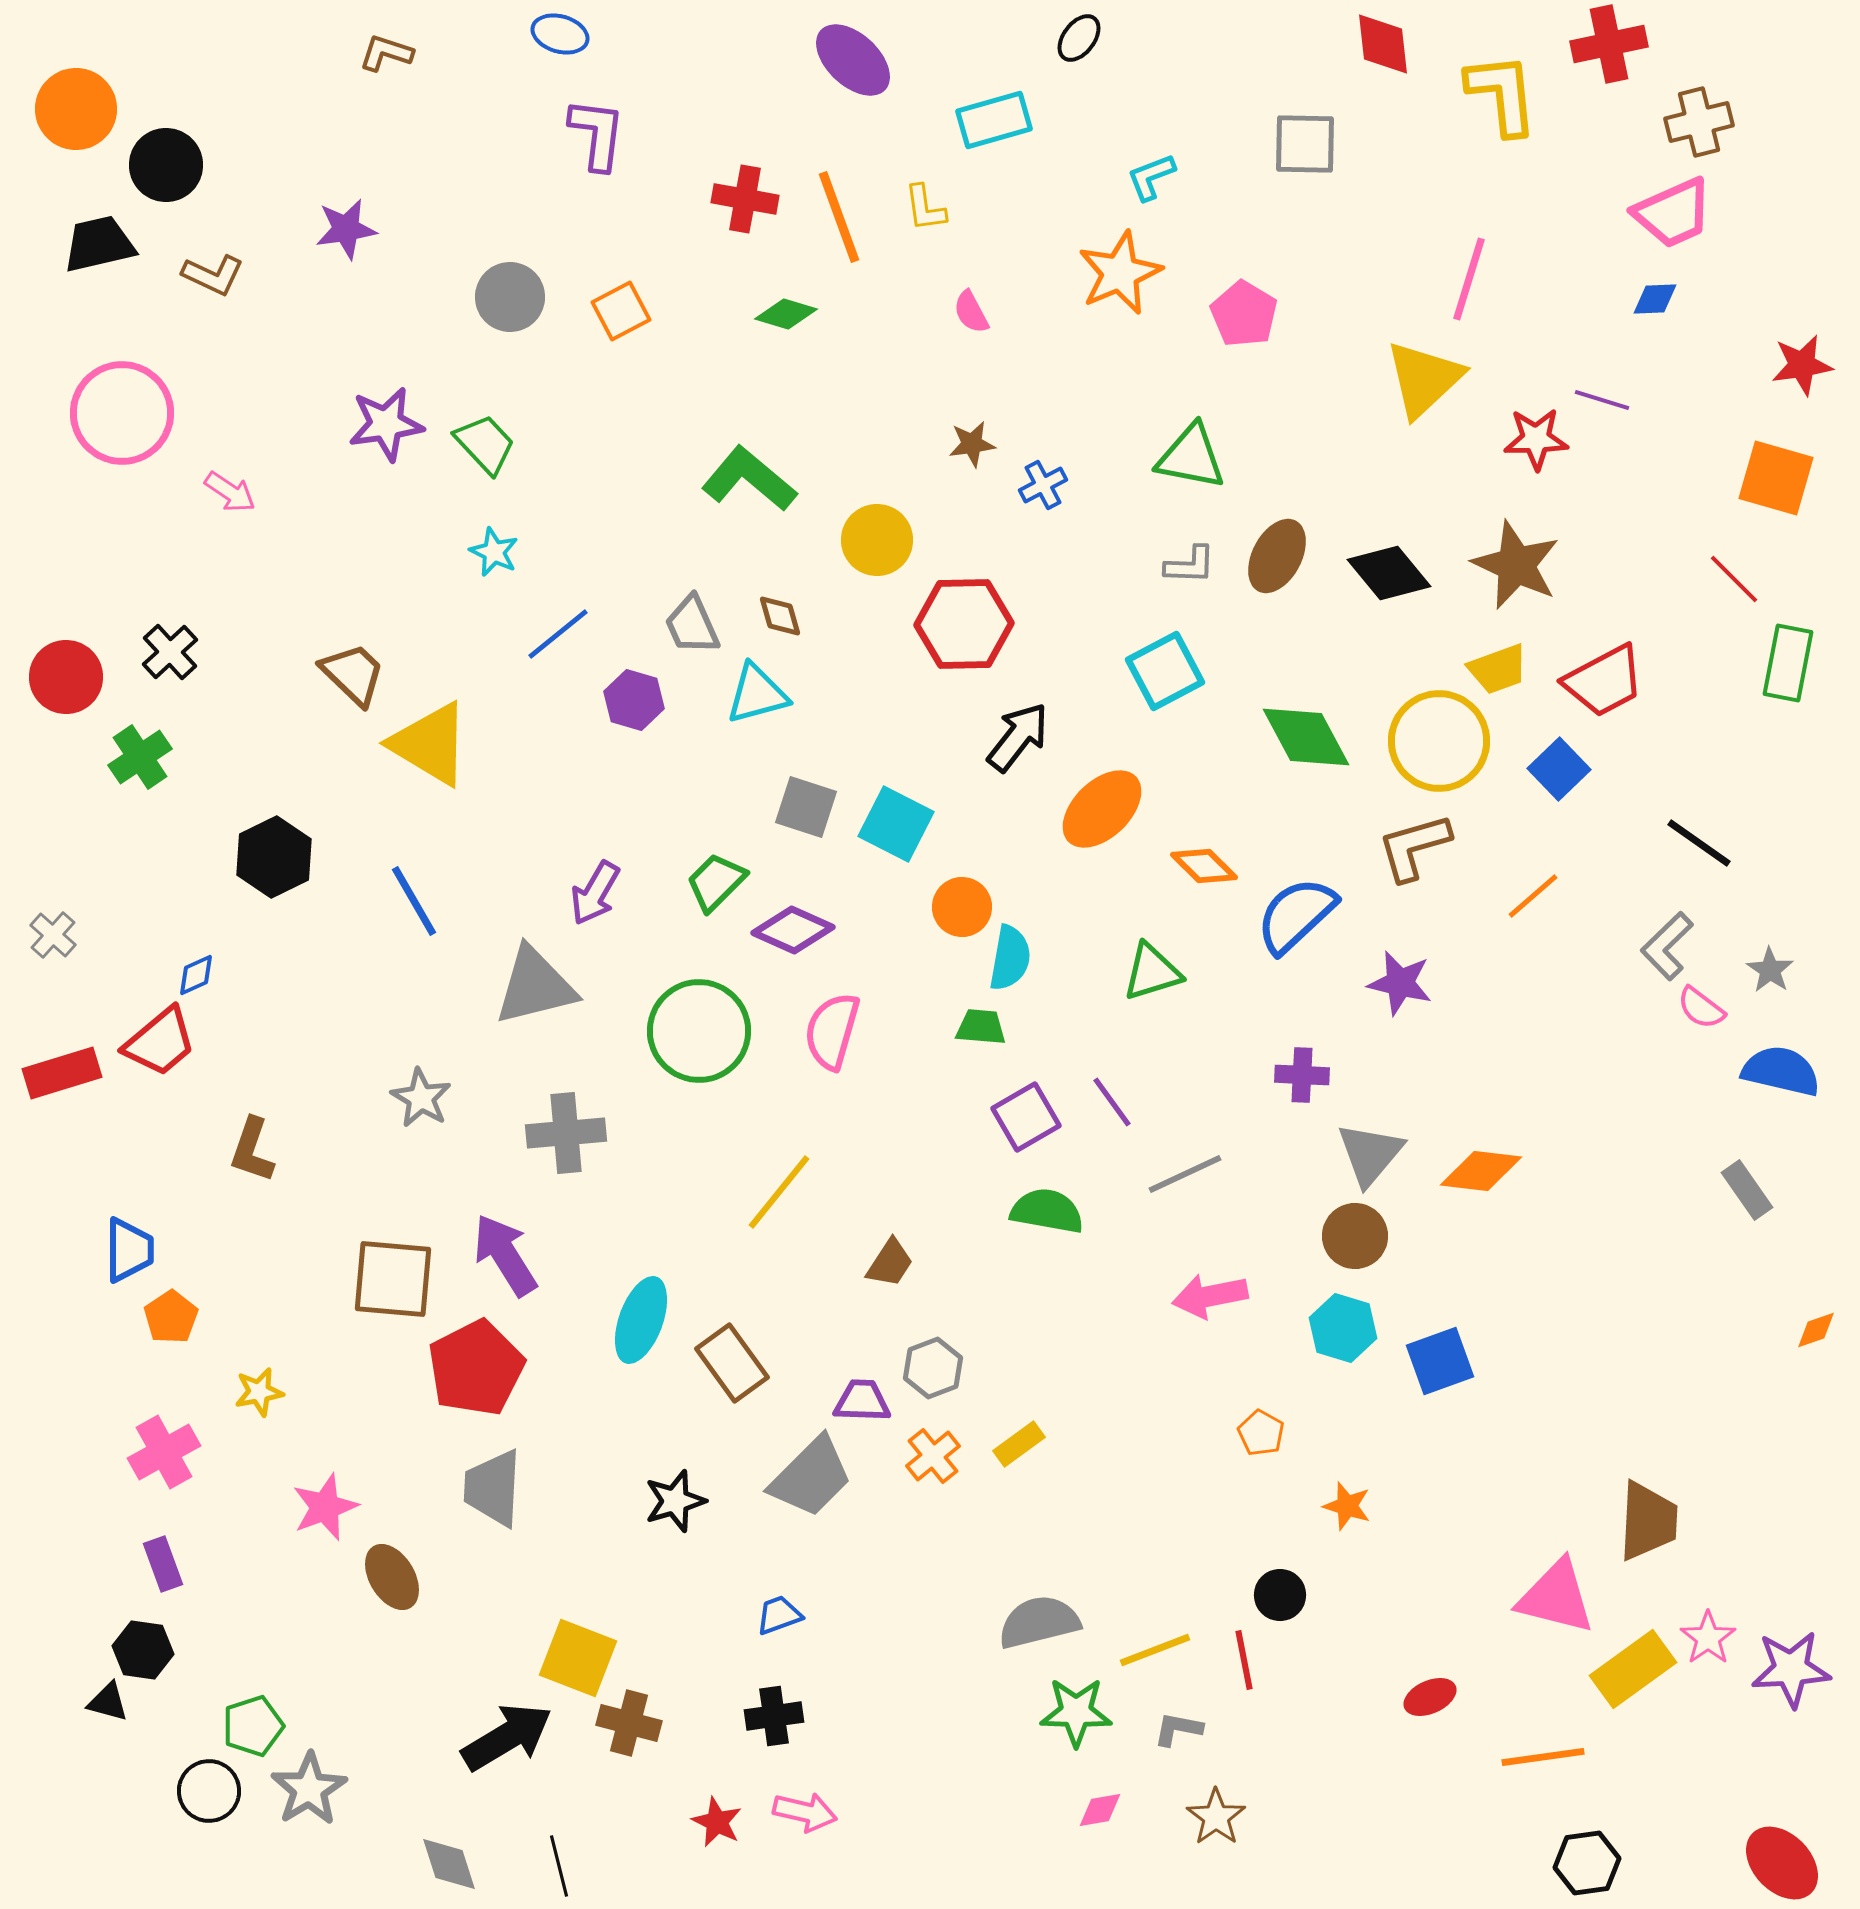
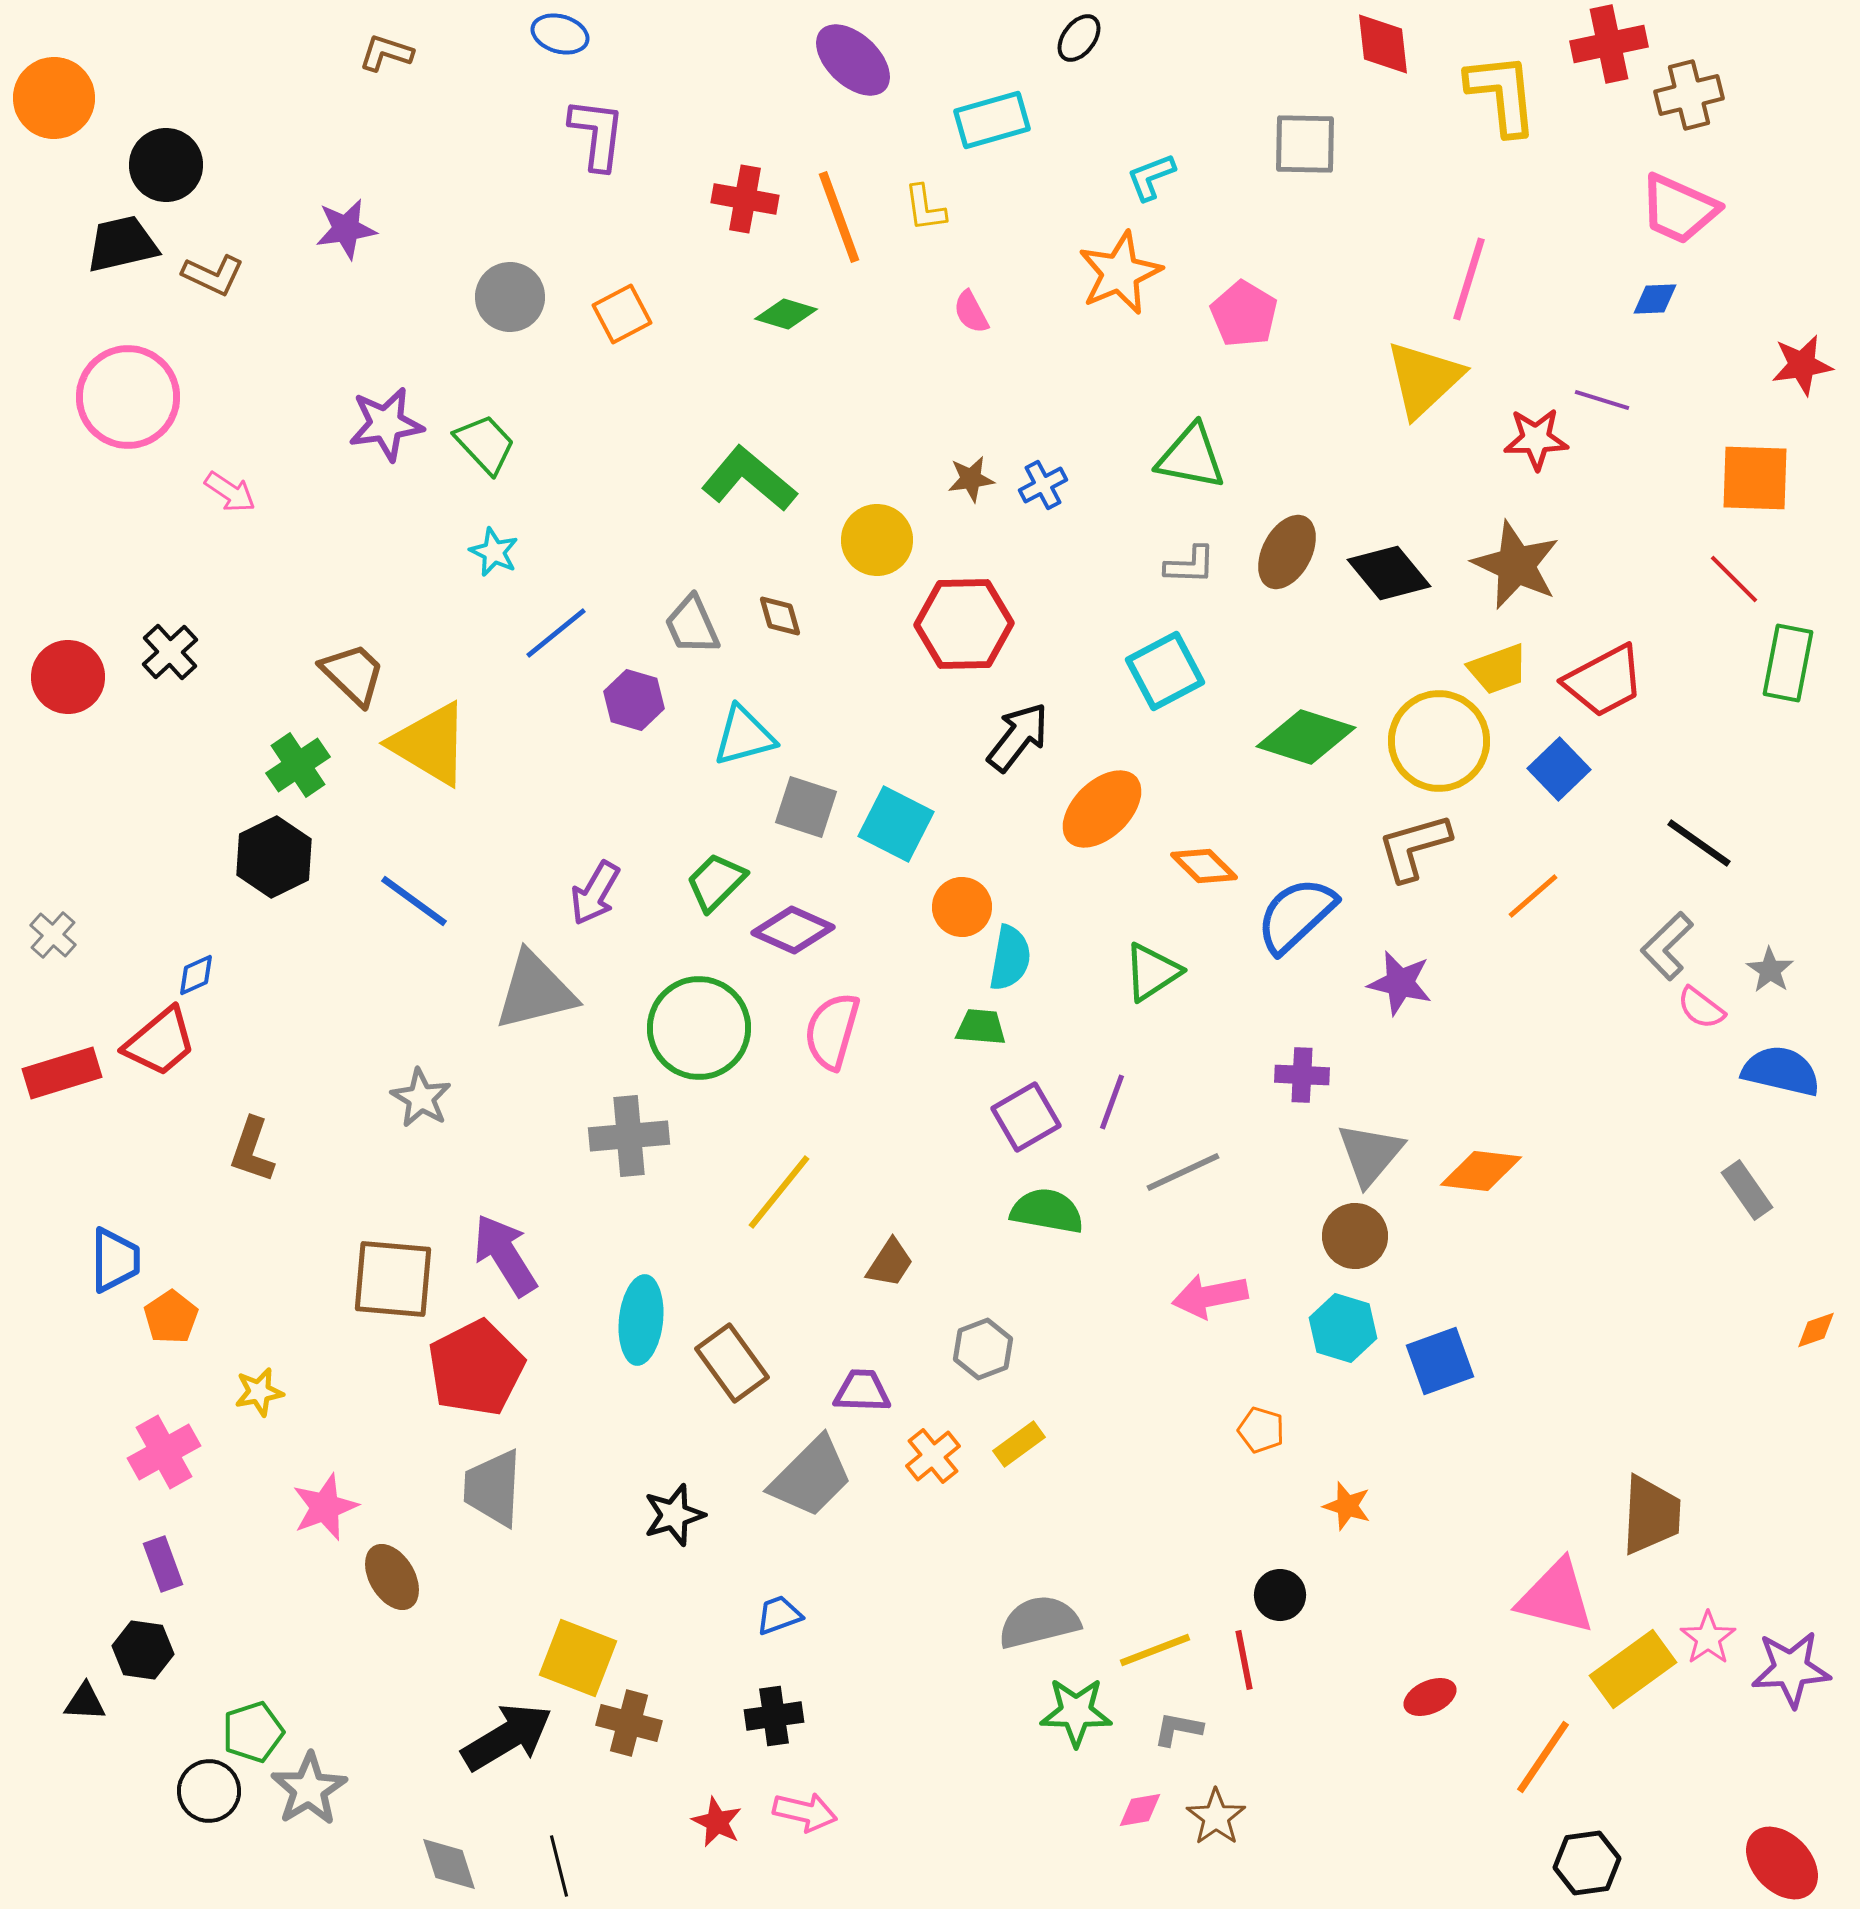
orange circle at (76, 109): moved 22 px left, 11 px up
cyan rectangle at (994, 120): moved 2 px left
brown cross at (1699, 122): moved 10 px left, 27 px up
pink trapezoid at (1673, 213): moved 6 px right, 4 px up; rotated 48 degrees clockwise
black trapezoid at (99, 244): moved 23 px right
orange square at (621, 311): moved 1 px right, 3 px down
pink circle at (122, 413): moved 6 px right, 16 px up
brown star at (972, 444): moved 1 px left, 35 px down
orange square at (1776, 478): moved 21 px left; rotated 14 degrees counterclockwise
brown ellipse at (1277, 556): moved 10 px right, 4 px up
blue line at (558, 634): moved 2 px left, 1 px up
red circle at (66, 677): moved 2 px right
cyan triangle at (757, 694): moved 13 px left, 42 px down
green diamond at (1306, 737): rotated 44 degrees counterclockwise
green cross at (140, 757): moved 158 px right, 8 px down
blue line at (414, 901): rotated 24 degrees counterclockwise
green triangle at (1152, 972): rotated 16 degrees counterclockwise
gray triangle at (535, 986): moved 5 px down
green circle at (699, 1031): moved 3 px up
purple line at (1112, 1102): rotated 56 degrees clockwise
gray cross at (566, 1133): moved 63 px right, 3 px down
gray line at (1185, 1174): moved 2 px left, 2 px up
blue trapezoid at (129, 1250): moved 14 px left, 10 px down
cyan ellipse at (641, 1320): rotated 14 degrees counterclockwise
gray hexagon at (933, 1368): moved 50 px right, 19 px up
purple trapezoid at (862, 1401): moved 10 px up
orange pentagon at (1261, 1433): moved 3 px up; rotated 12 degrees counterclockwise
black star at (675, 1501): moved 1 px left, 14 px down
brown trapezoid at (1648, 1521): moved 3 px right, 6 px up
black triangle at (108, 1702): moved 23 px left; rotated 12 degrees counterclockwise
green pentagon at (253, 1726): moved 6 px down
orange line at (1543, 1757): rotated 48 degrees counterclockwise
pink diamond at (1100, 1810): moved 40 px right
